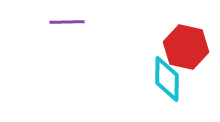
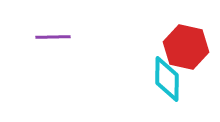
purple line: moved 14 px left, 15 px down
